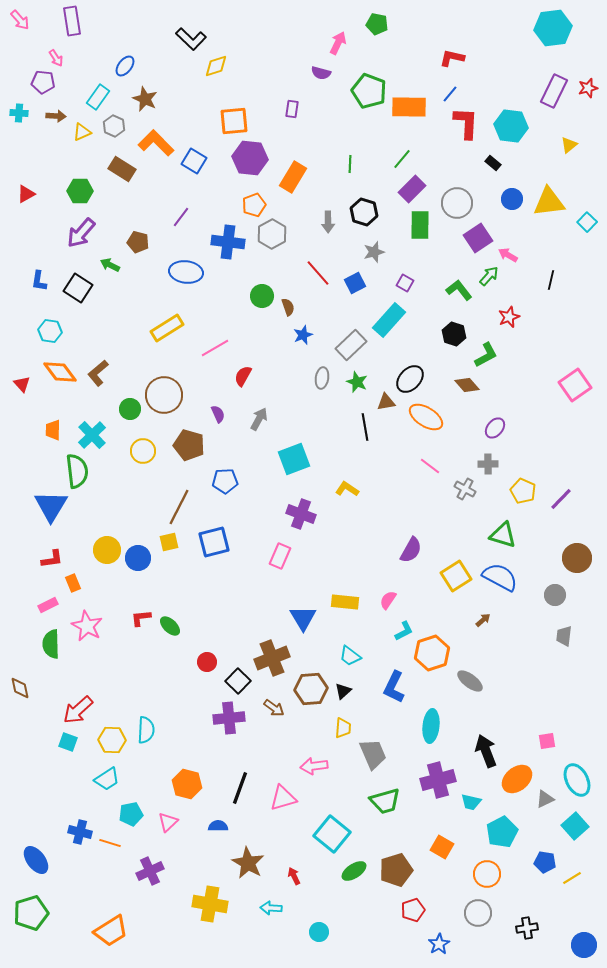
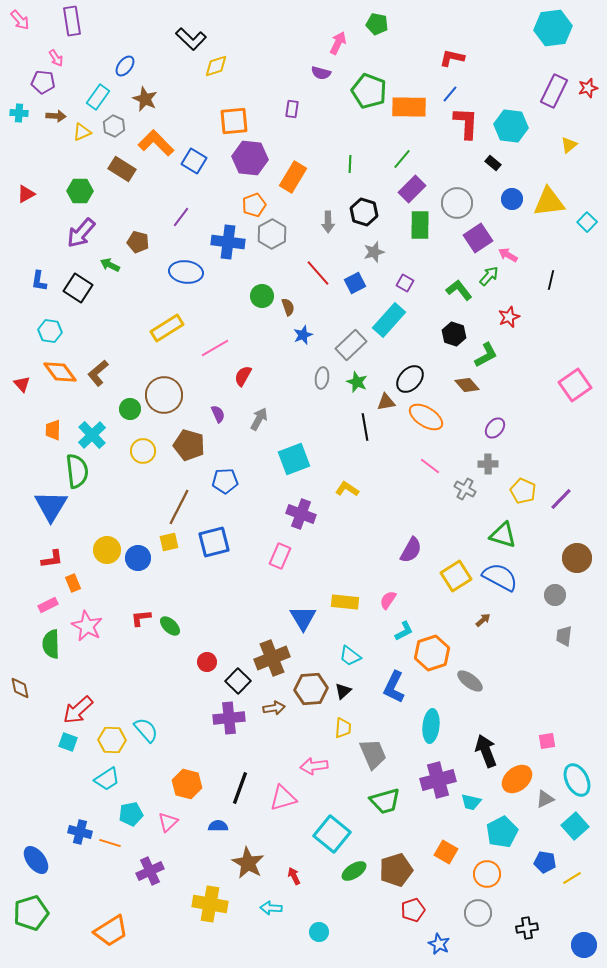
brown arrow at (274, 708): rotated 45 degrees counterclockwise
cyan semicircle at (146, 730): rotated 44 degrees counterclockwise
orange square at (442, 847): moved 4 px right, 5 px down
blue star at (439, 944): rotated 15 degrees counterclockwise
